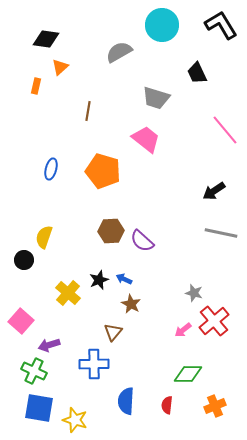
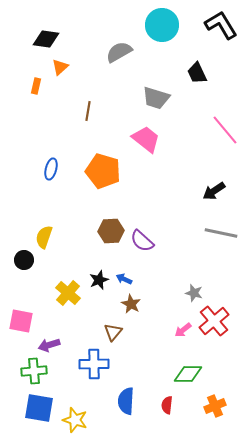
pink square: rotated 30 degrees counterclockwise
green cross: rotated 30 degrees counterclockwise
